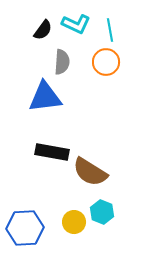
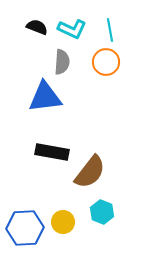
cyan L-shape: moved 4 px left, 5 px down
black semicircle: moved 6 px left, 3 px up; rotated 105 degrees counterclockwise
brown semicircle: rotated 84 degrees counterclockwise
yellow circle: moved 11 px left
